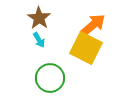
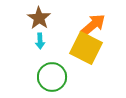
cyan arrow: moved 1 px right, 1 px down; rotated 28 degrees clockwise
green circle: moved 2 px right, 1 px up
